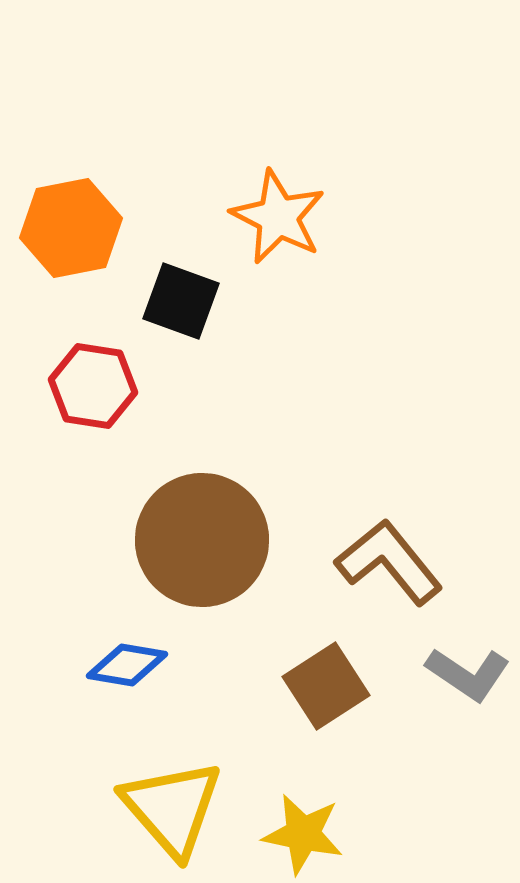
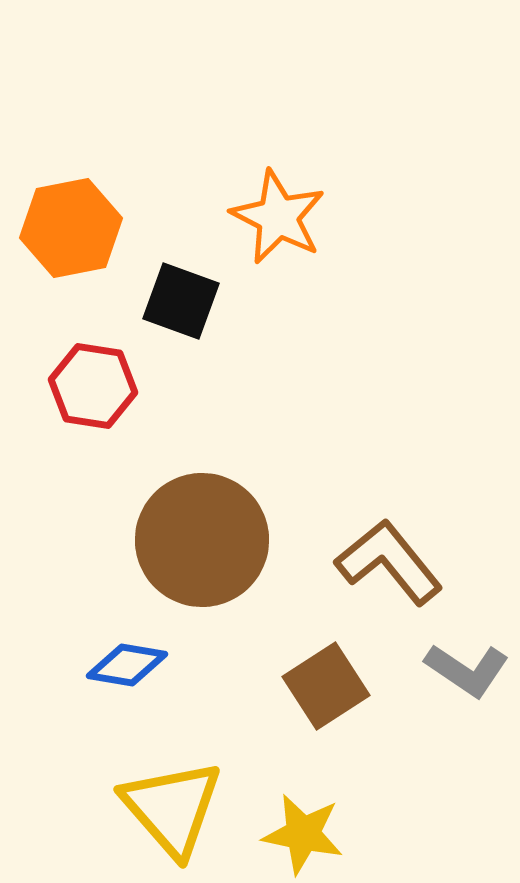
gray L-shape: moved 1 px left, 4 px up
